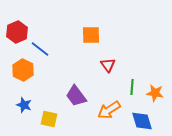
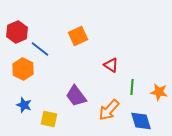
orange square: moved 13 px left, 1 px down; rotated 24 degrees counterclockwise
red triangle: moved 3 px right; rotated 21 degrees counterclockwise
orange hexagon: moved 1 px up
orange star: moved 4 px right, 1 px up
orange arrow: rotated 15 degrees counterclockwise
blue diamond: moved 1 px left
